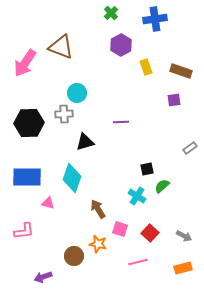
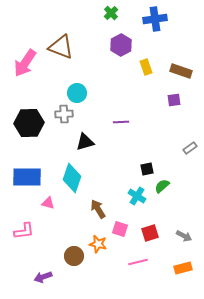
red square: rotated 30 degrees clockwise
